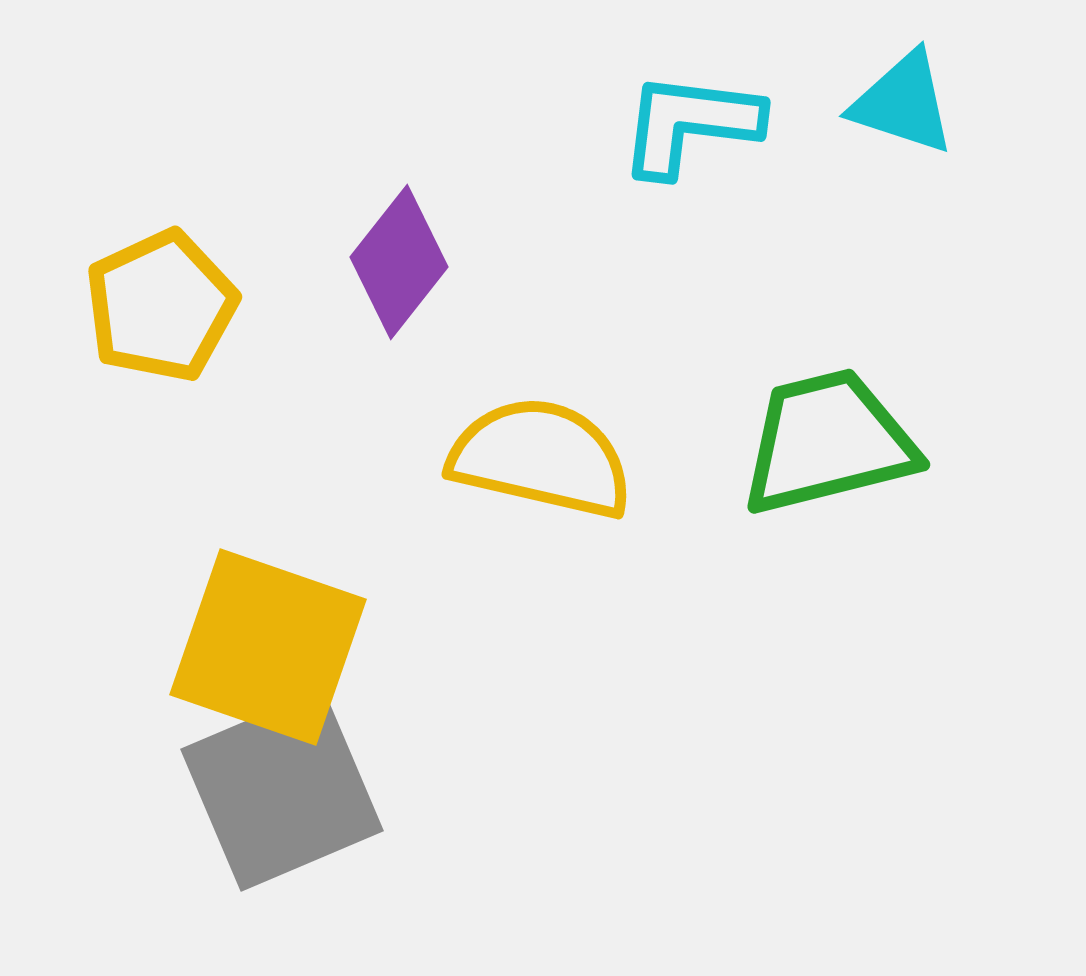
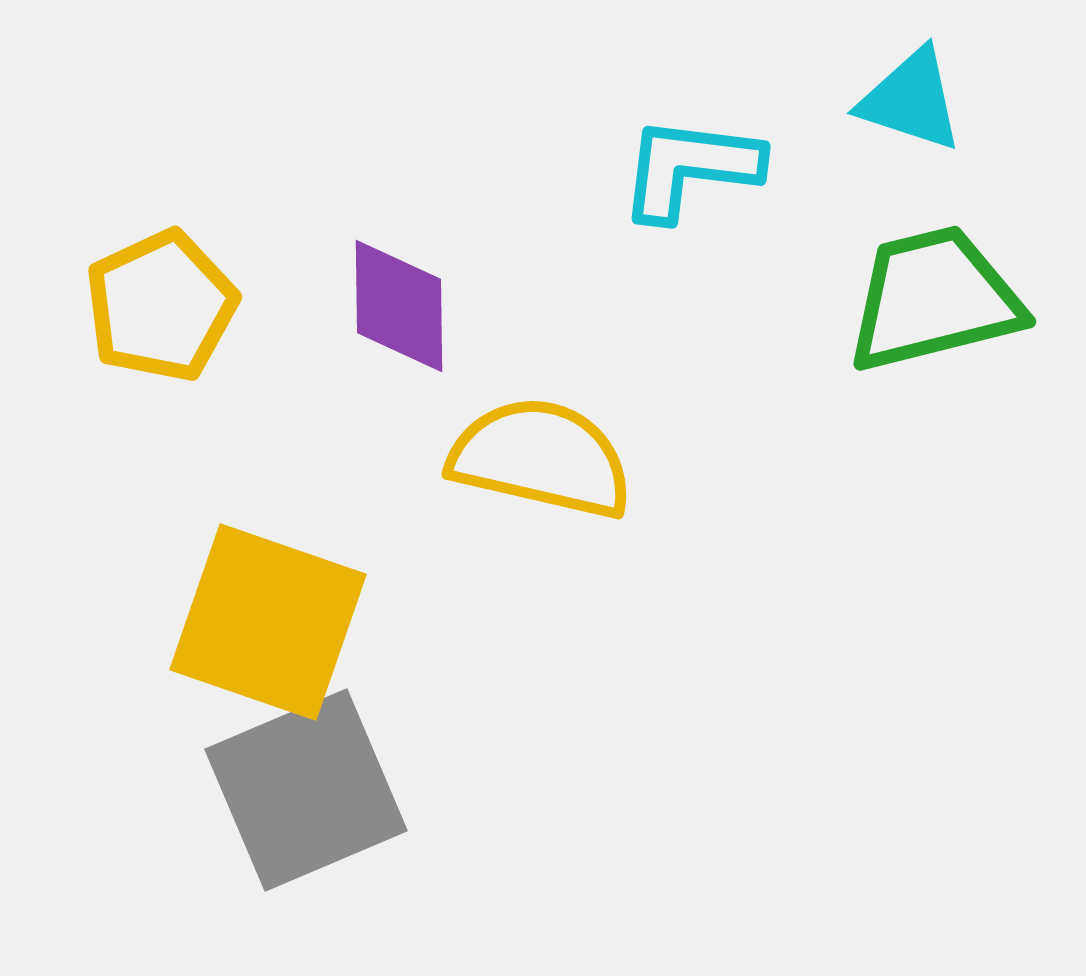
cyan triangle: moved 8 px right, 3 px up
cyan L-shape: moved 44 px down
purple diamond: moved 44 px down; rotated 39 degrees counterclockwise
green trapezoid: moved 106 px right, 143 px up
yellow square: moved 25 px up
gray square: moved 24 px right
